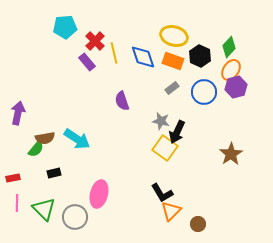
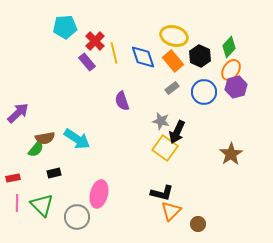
orange rectangle: rotated 30 degrees clockwise
purple arrow: rotated 35 degrees clockwise
black L-shape: rotated 45 degrees counterclockwise
green triangle: moved 2 px left, 4 px up
gray circle: moved 2 px right
